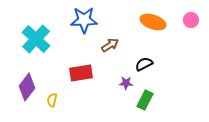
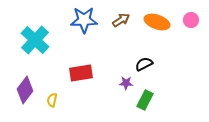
orange ellipse: moved 4 px right
cyan cross: moved 1 px left, 1 px down
brown arrow: moved 11 px right, 25 px up
purple diamond: moved 2 px left, 3 px down
